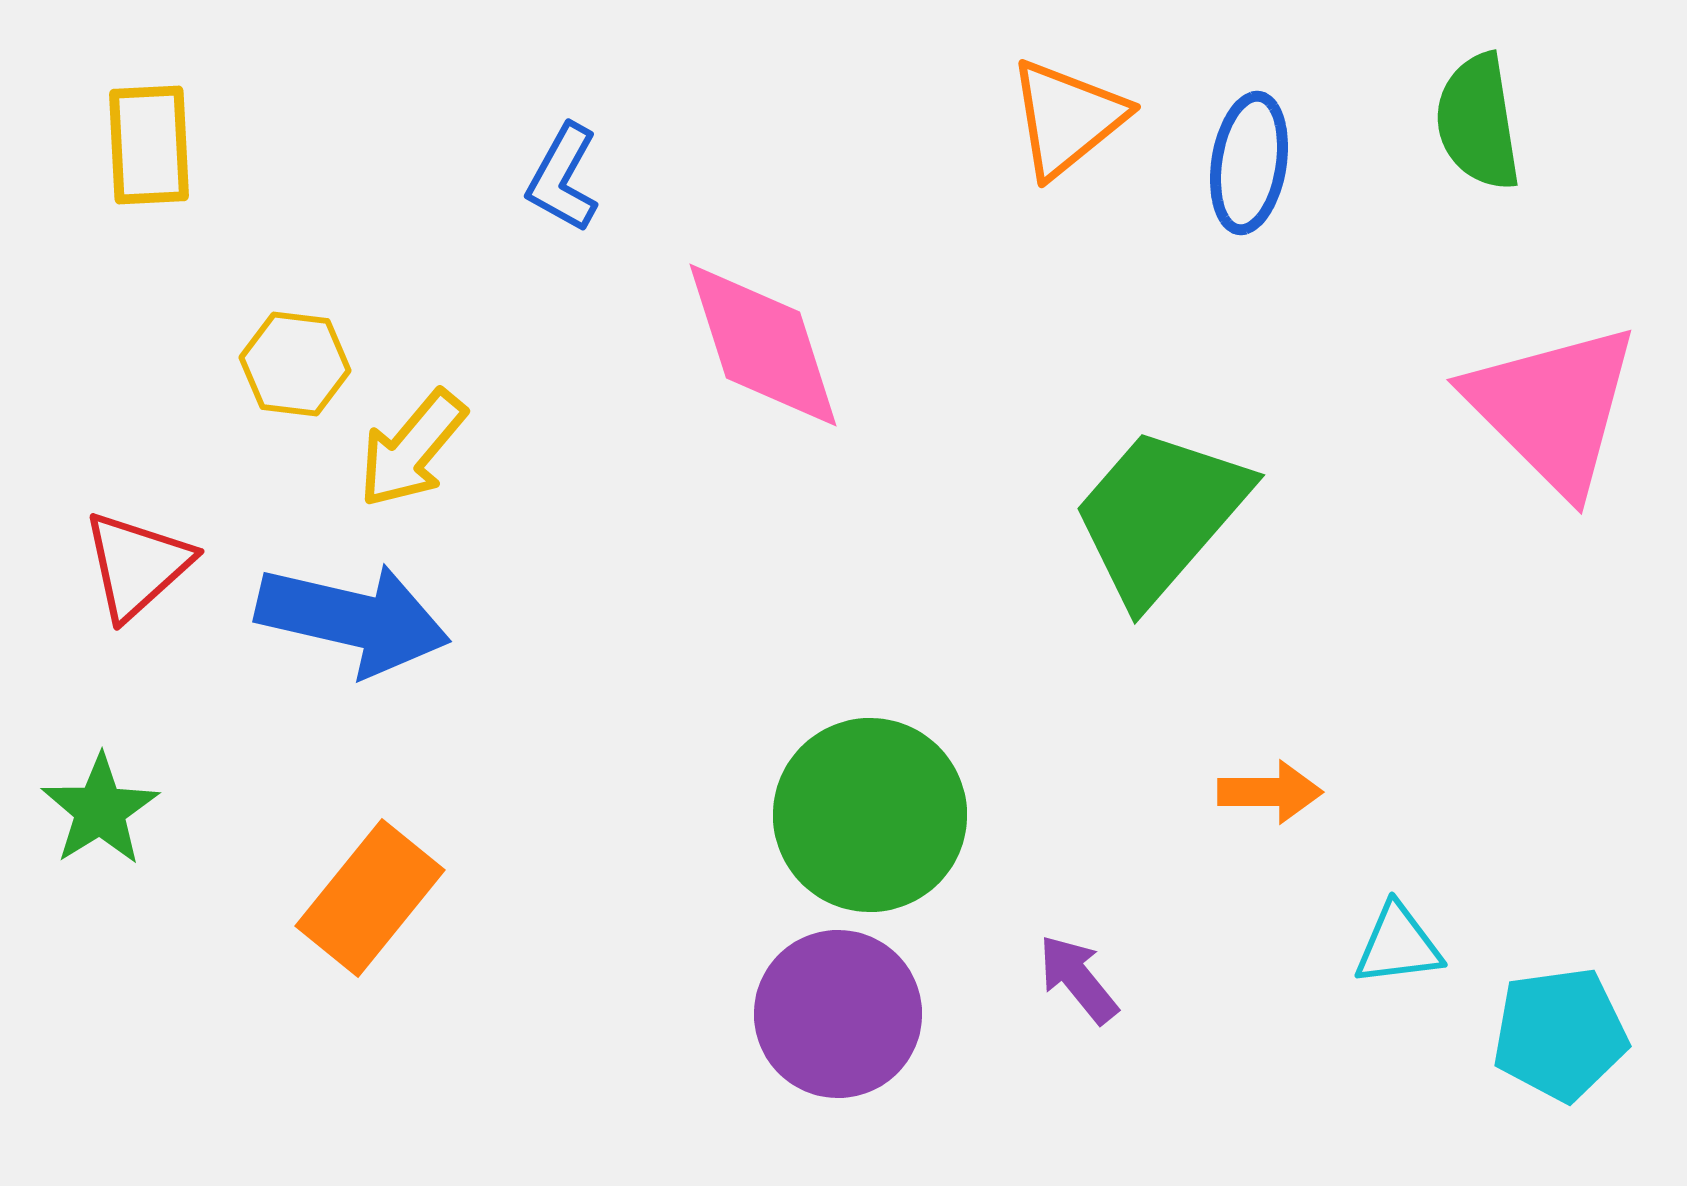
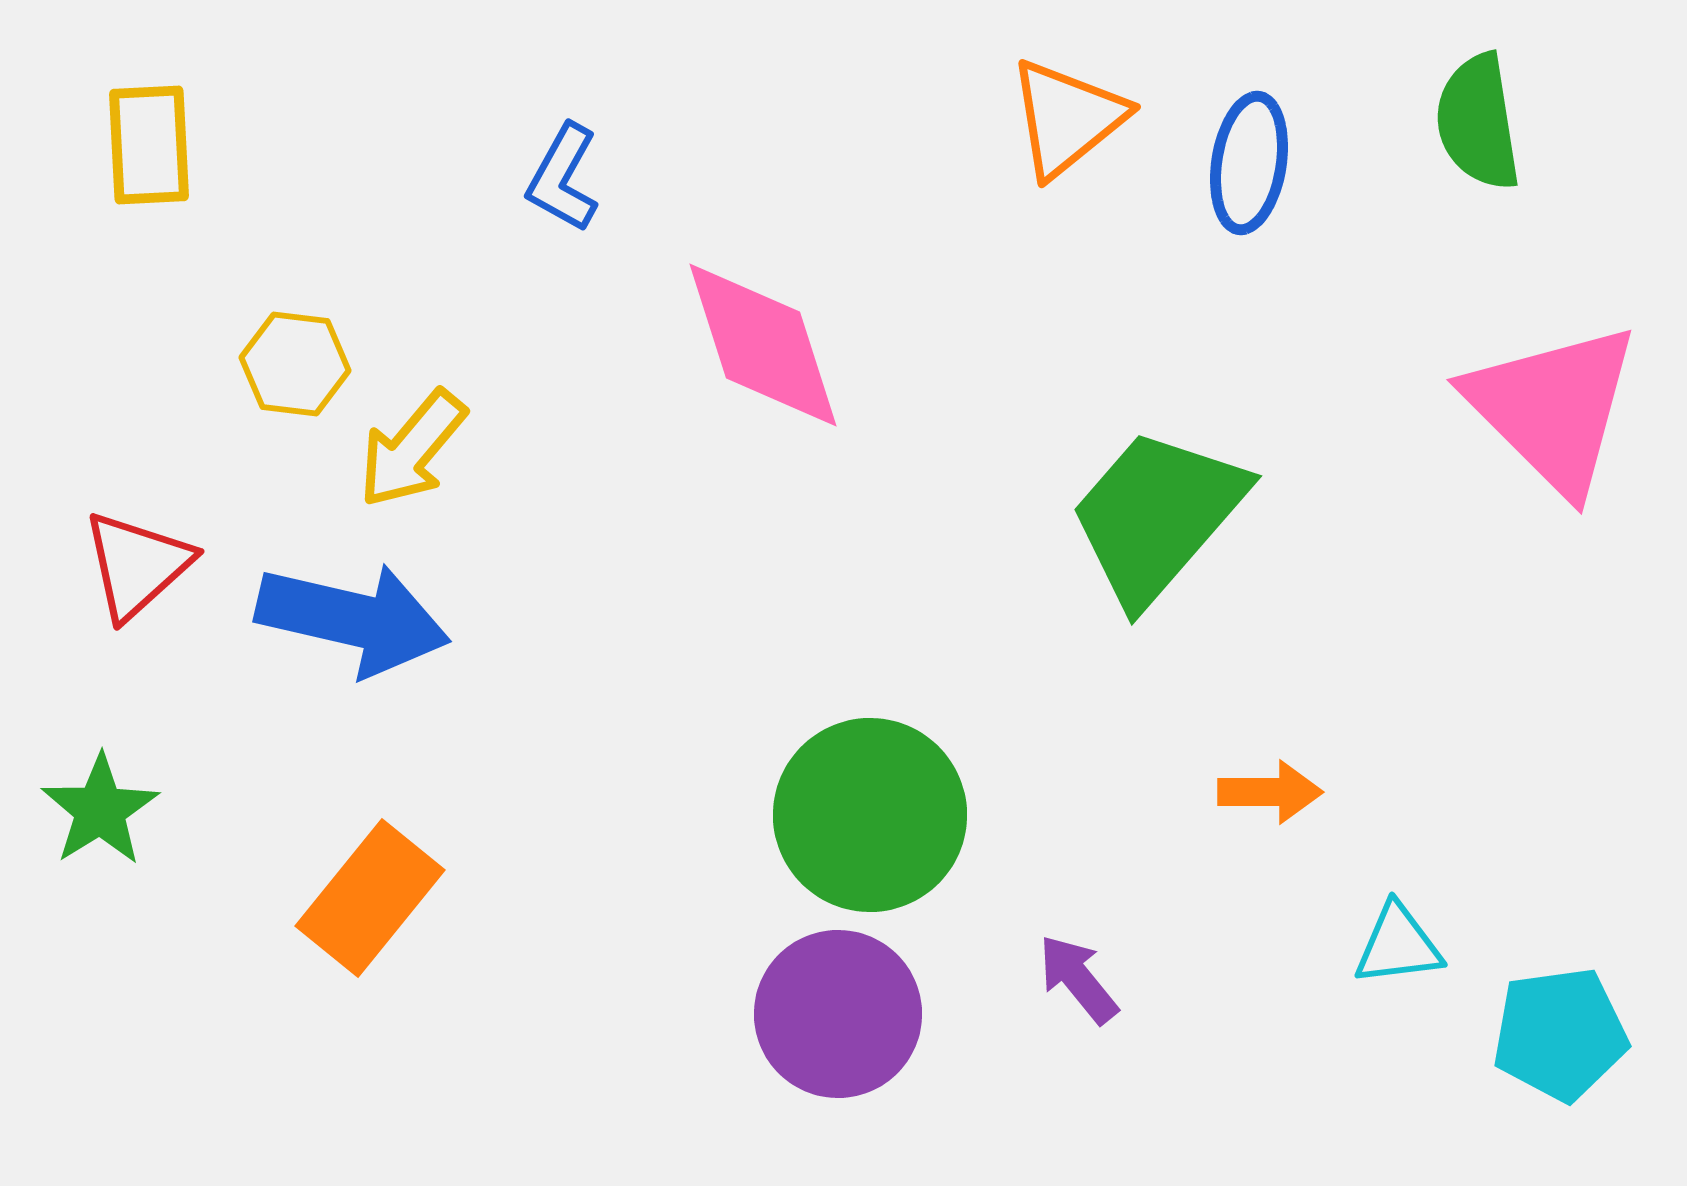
green trapezoid: moved 3 px left, 1 px down
